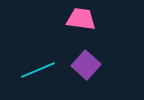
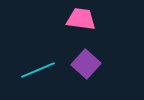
purple square: moved 1 px up
